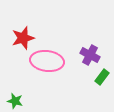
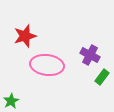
red star: moved 2 px right, 2 px up
pink ellipse: moved 4 px down
green star: moved 4 px left; rotated 28 degrees clockwise
